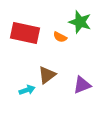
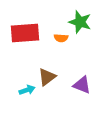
red rectangle: rotated 16 degrees counterclockwise
orange semicircle: moved 1 px right, 1 px down; rotated 24 degrees counterclockwise
brown triangle: moved 2 px down
purple triangle: rotated 42 degrees clockwise
